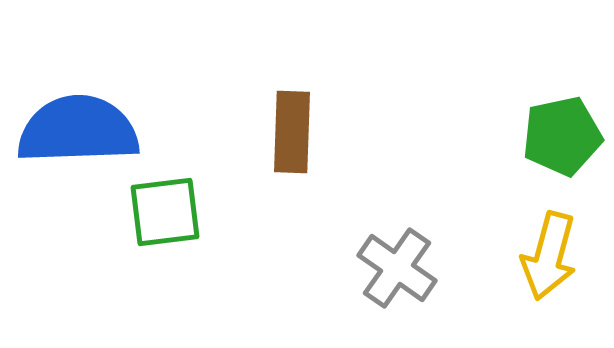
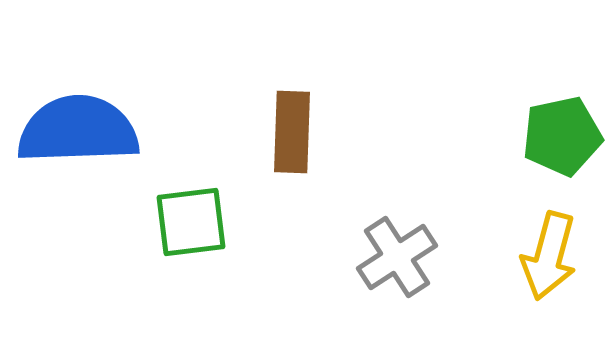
green square: moved 26 px right, 10 px down
gray cross: moved 11 px up; rotated 22 degrees clockwise
